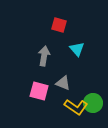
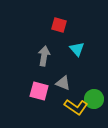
green circle: moved 1 px right, 4 px up
